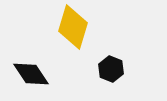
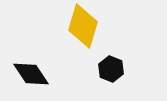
yellow diamond: moved 10 px right, 1 px up
